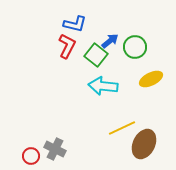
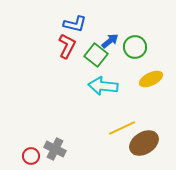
brown ellipse: moved 1 px up; rotated 32 degrees clockwise
